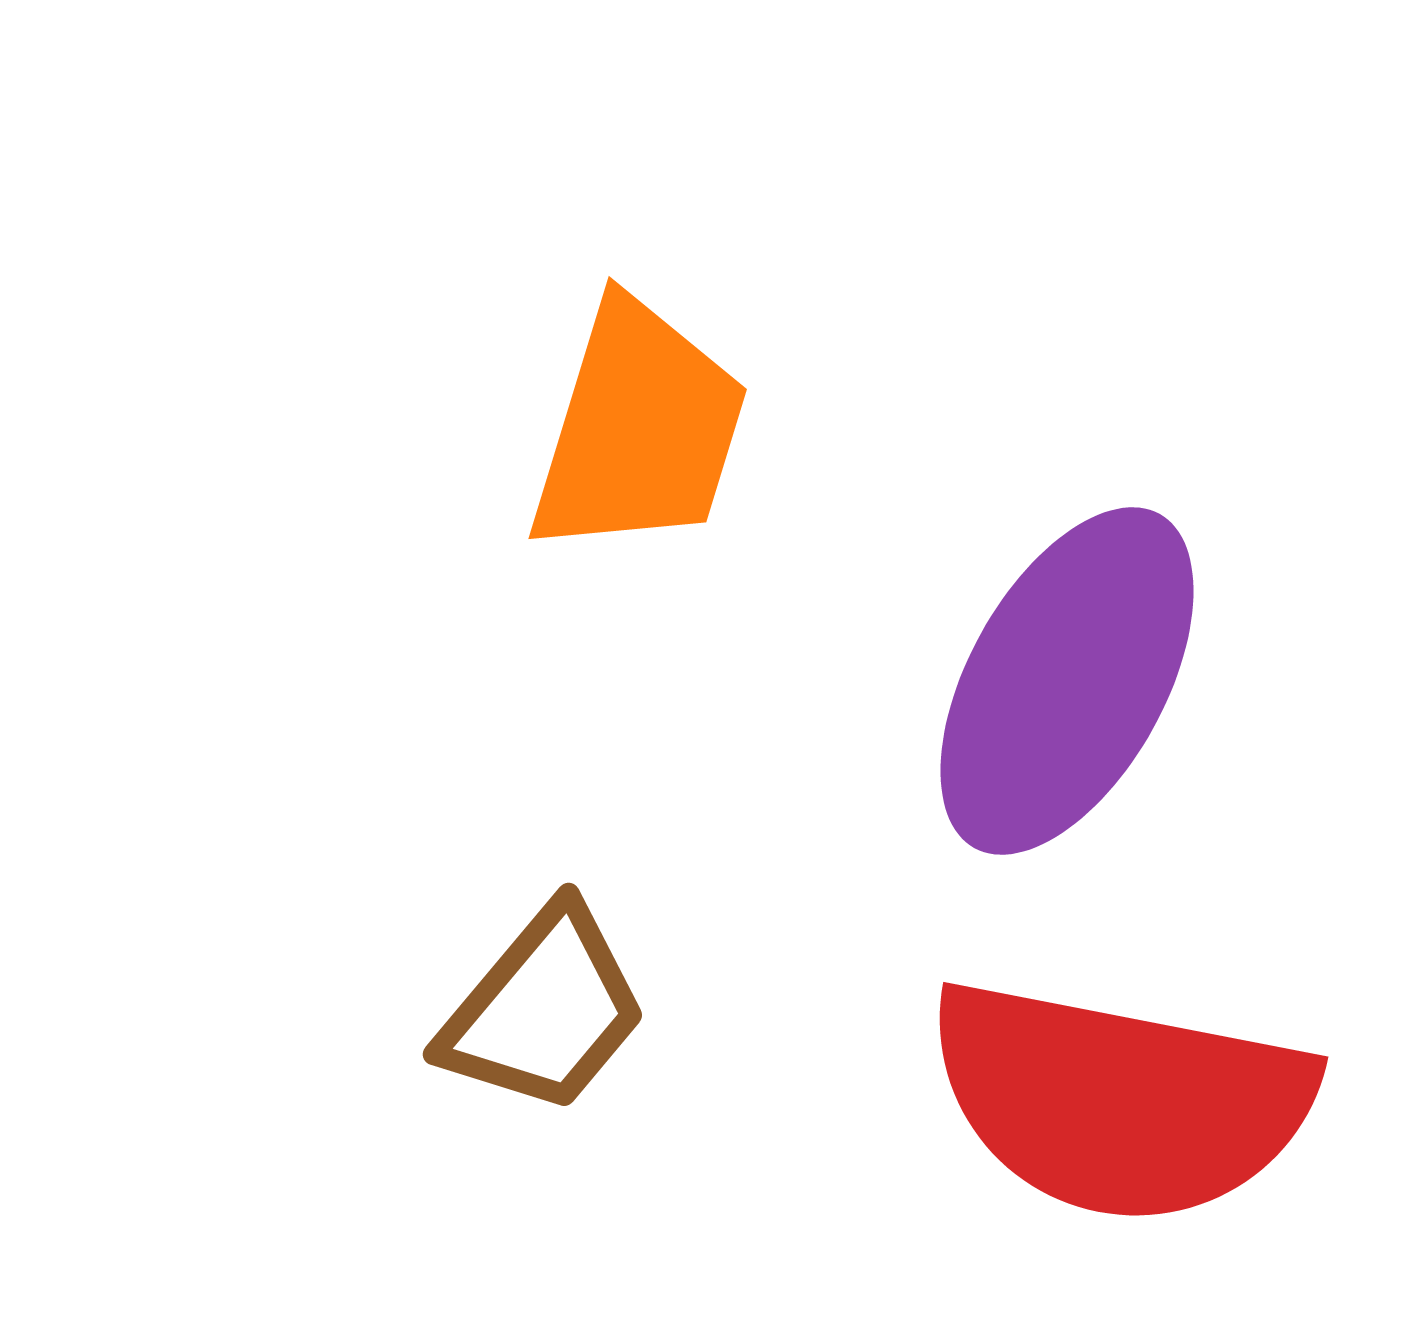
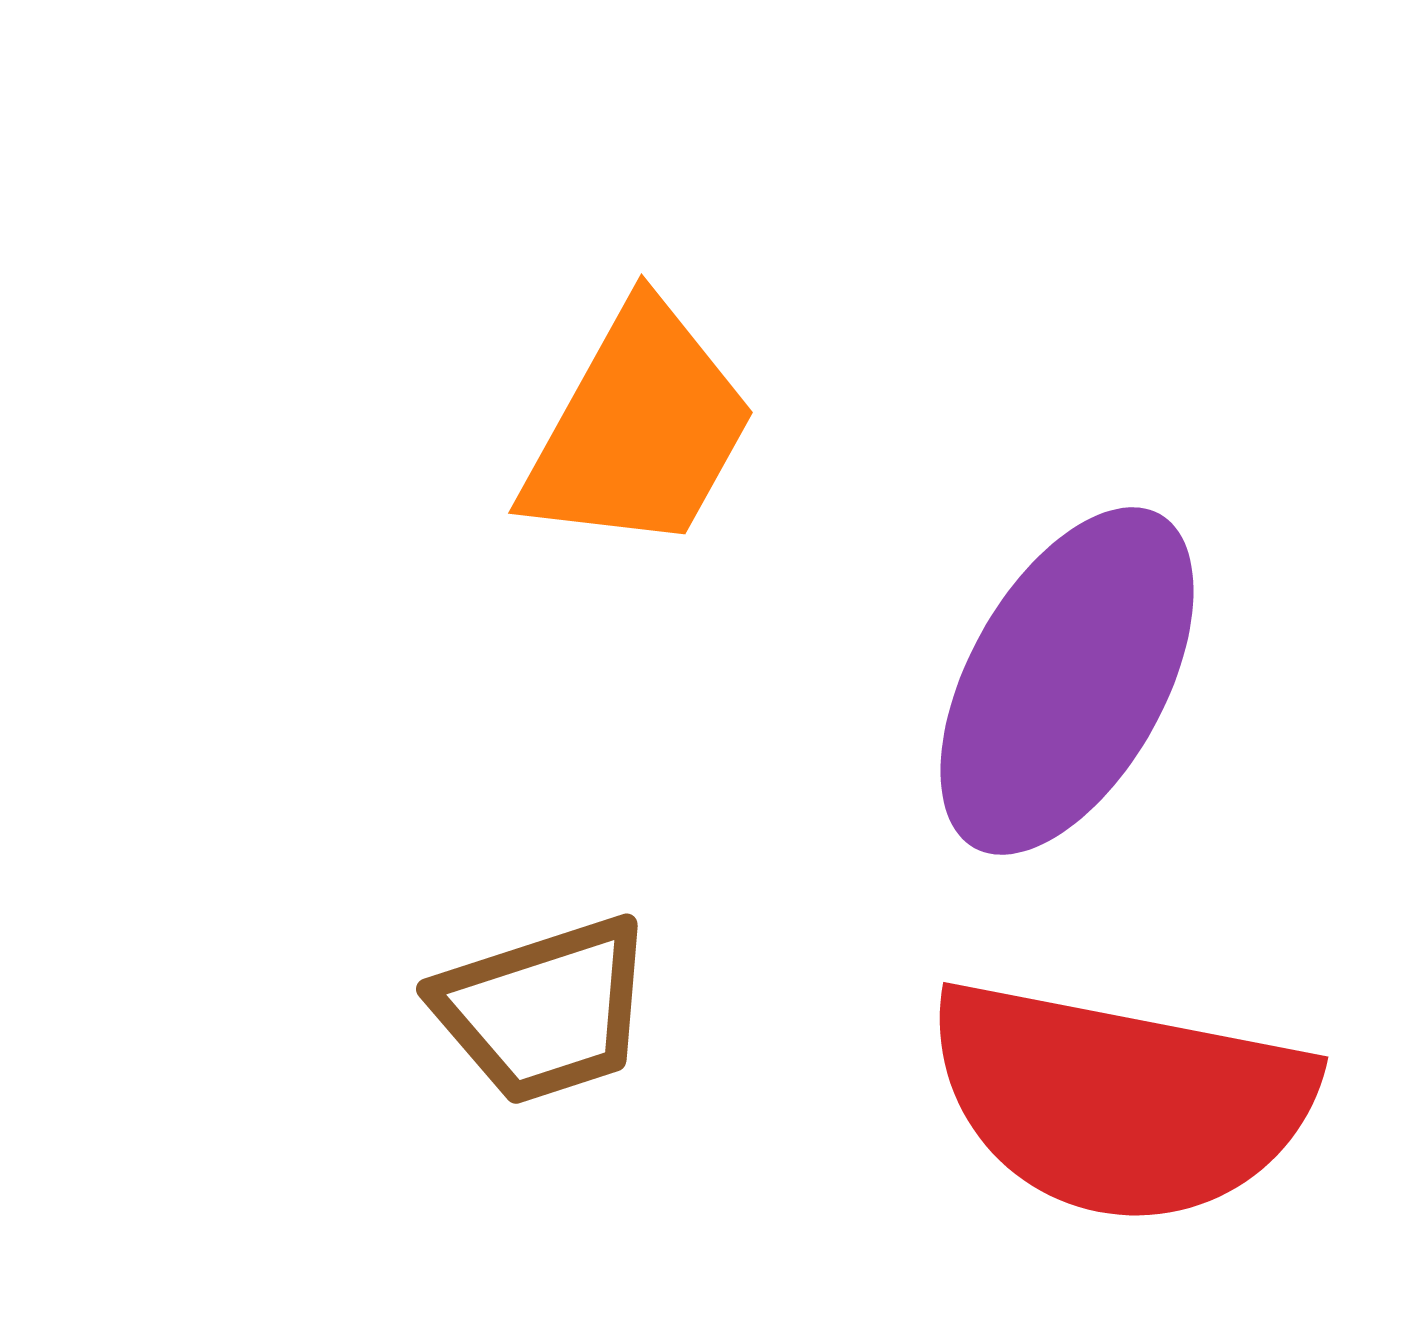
orange trapezoid: rotated 12 degrees clockwise
brown trapezoid: rotated 32 degrees clockwise
